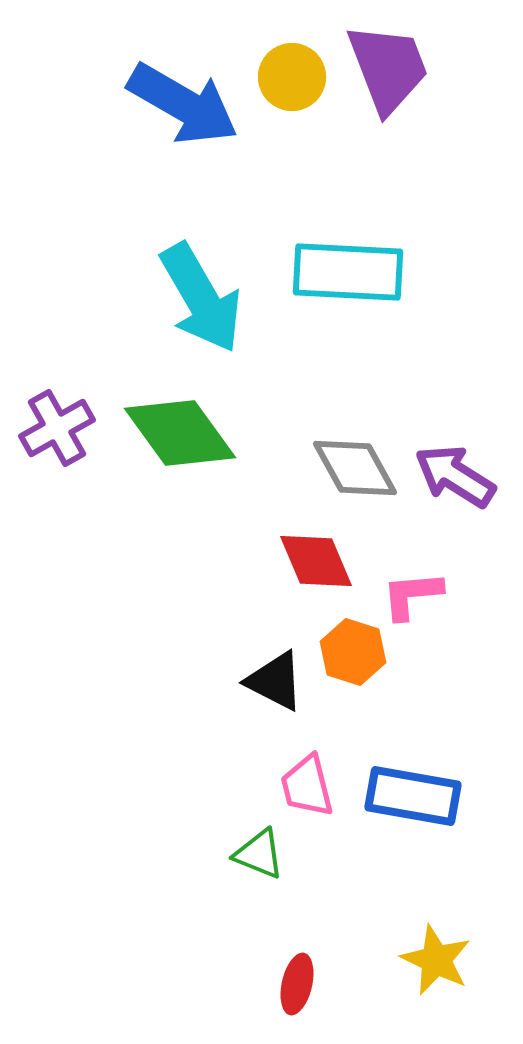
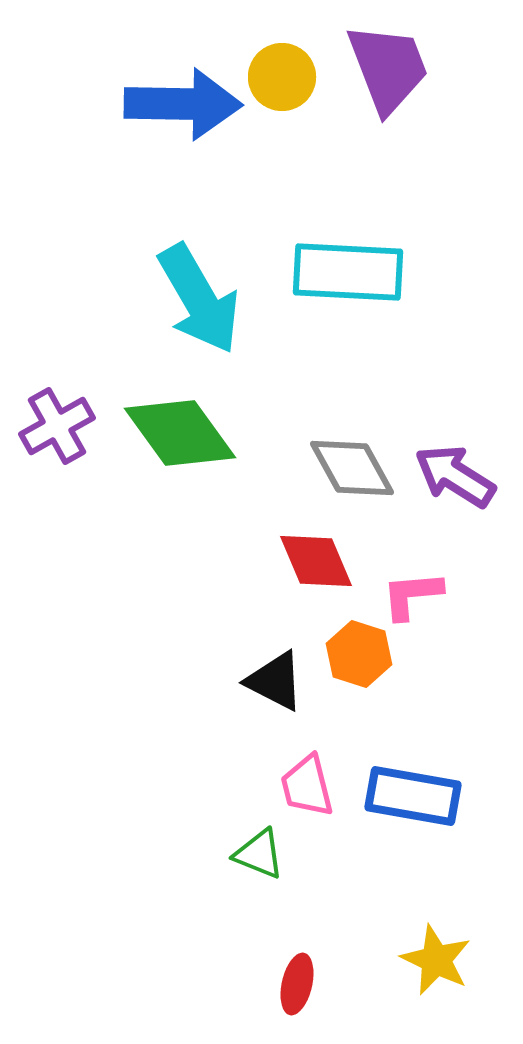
yellow circle: moved 10 px left
blue arrow: rotated 29 degrees counterclockwise
cyan arrow: moved 2 px left, 1 px down
purple cross: moved 2 px up
gray diamond: moved 3 px left
orange hexagon: moved 6 px right, 2 px down
